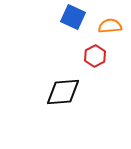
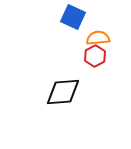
orange semicircle: moved 12 px left, 12 px down
